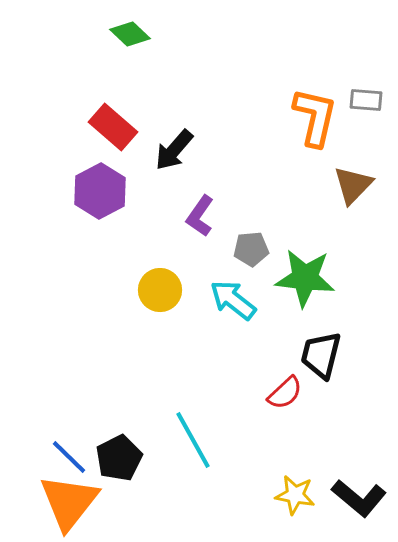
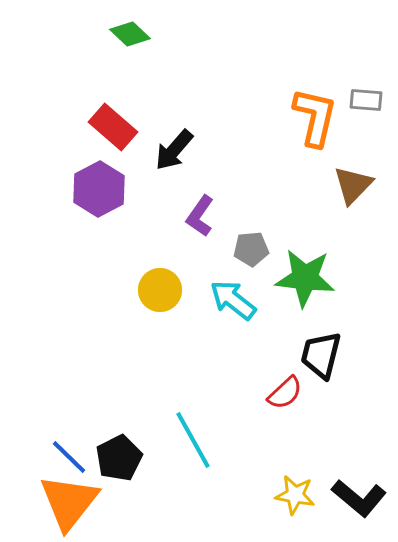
purple hexagon: moved 1 px left, 2 px up
